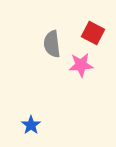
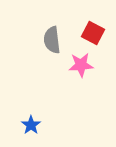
gray semicircle: moved 4 px up
